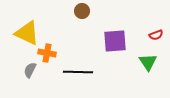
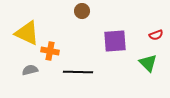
orange cross: moved 3 px right, 2 px up
green triangle: moved 1 px down; rotated 12 degrees counterclockwise
gray semicircle: rotated 49 degrees clockwise
